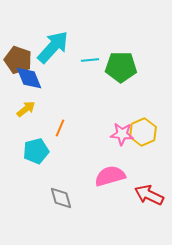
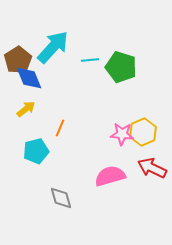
brown pentagon: rotated 20 degrees clockwise
green pentagon: rotated 16 degrees clockwise
red arrow: moved 3 px right, 27 px up
